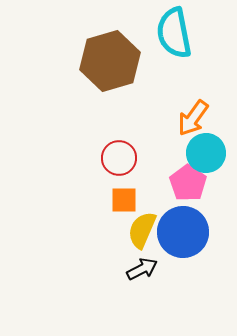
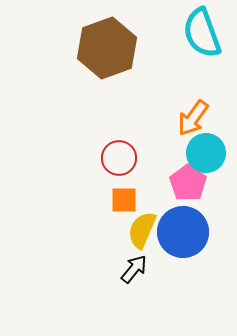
cyan semicircle: moved 28 px right; rotated 9 degrees counterclockwise
brown hexagon: moved 3 px left, 13 px up; rotated 4 degrees counterclockwise
black arrow: moved 8 px left; rotated 24 degrees counterclockwise
